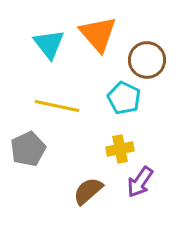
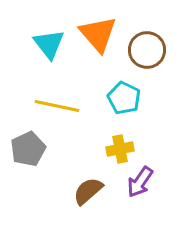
brown circle: moved 10 px up
